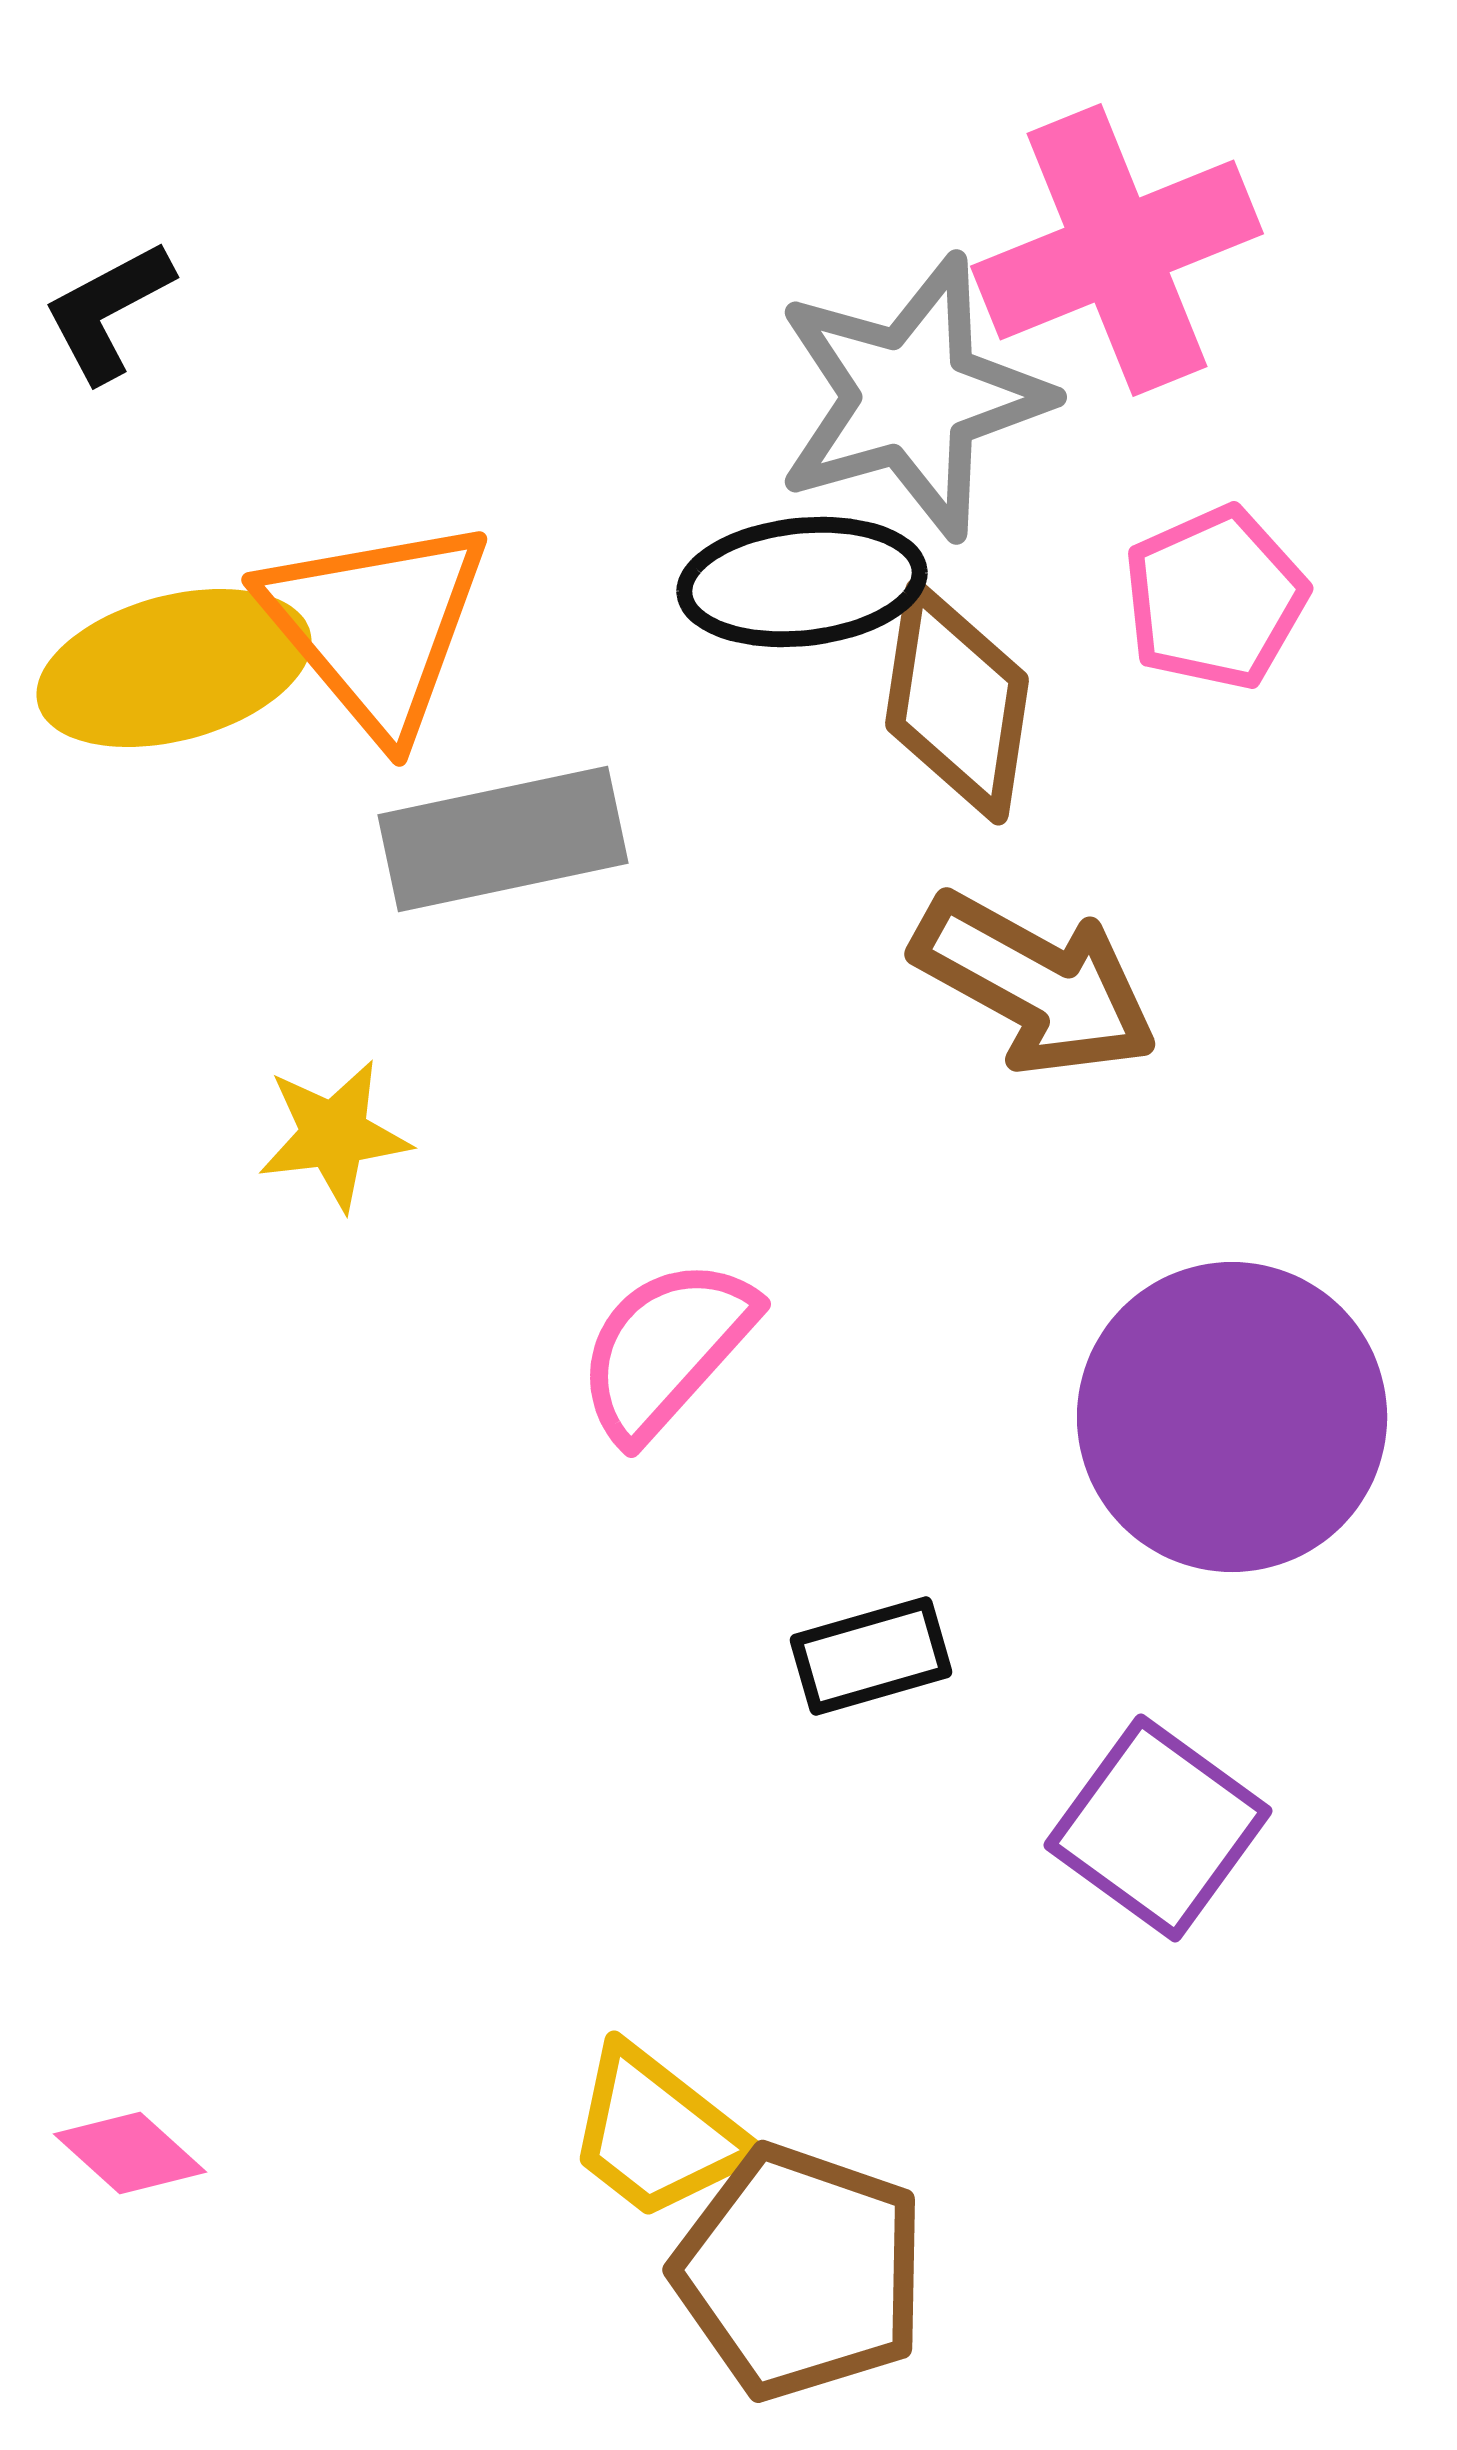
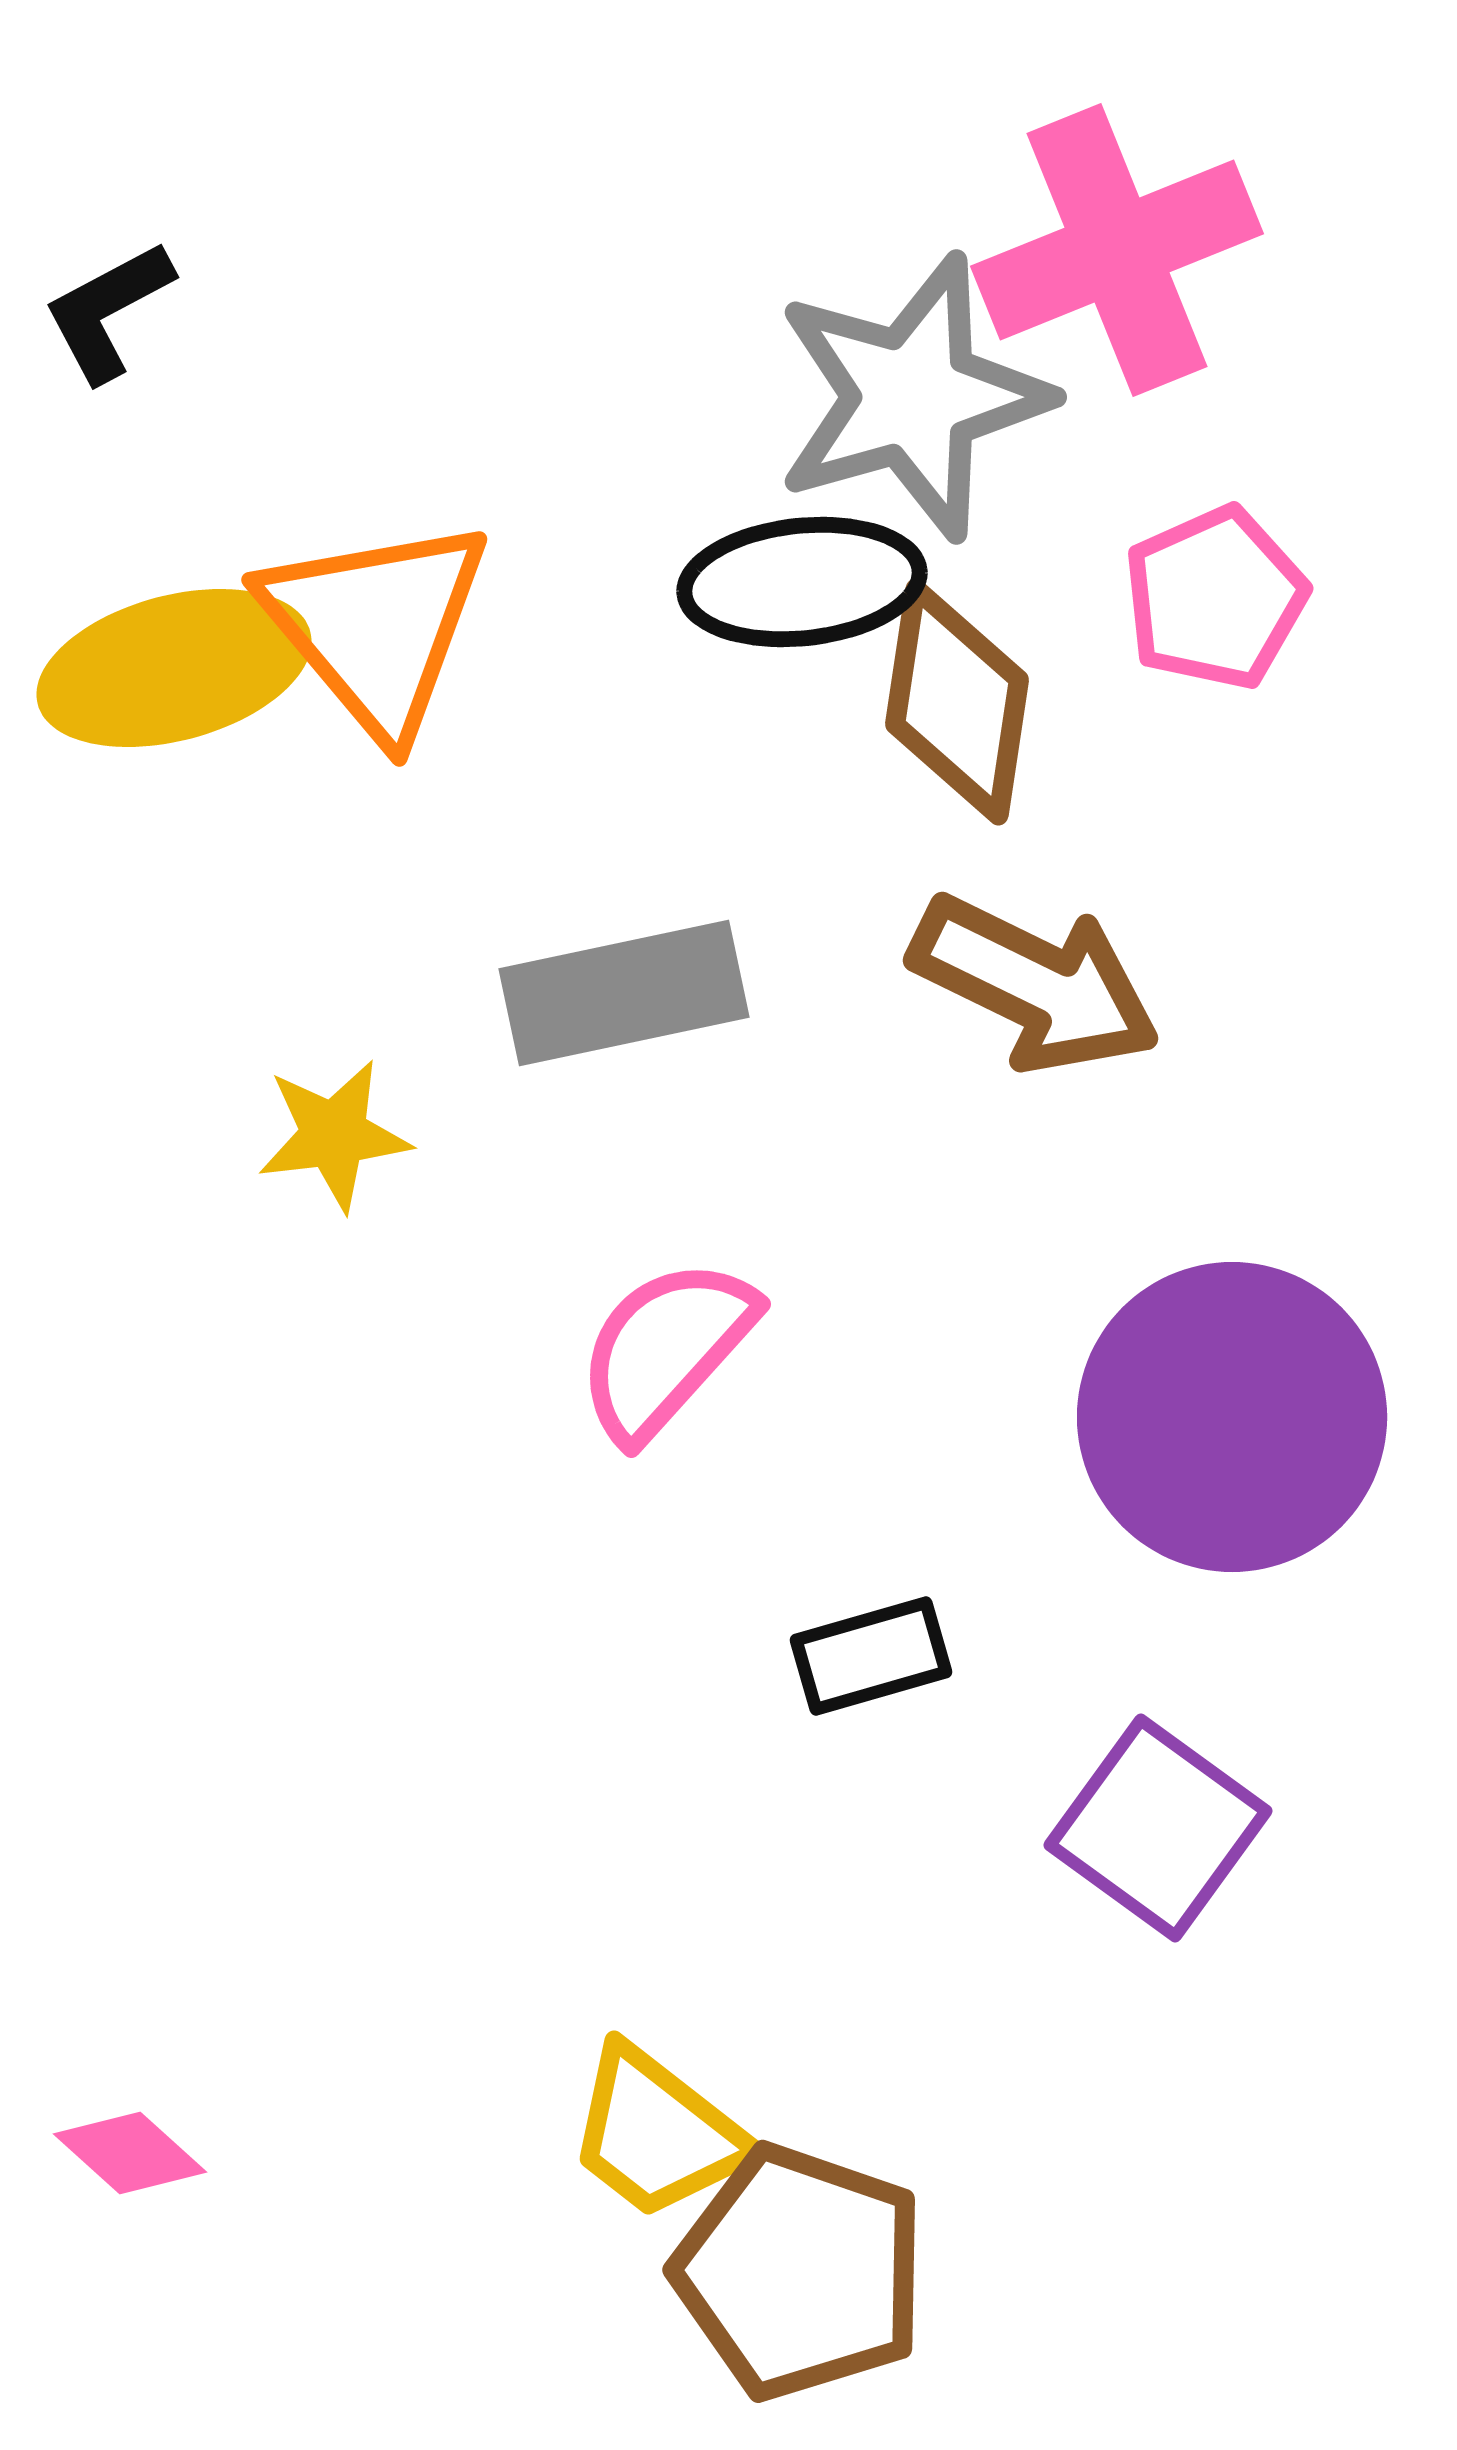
gray rectangle: moved 121 px right, 154 px down
brown arrow: rotated 3 degrees counterclockwise
